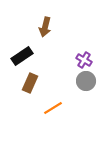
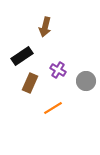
purple cross: moved 26 px left, 10 px down
